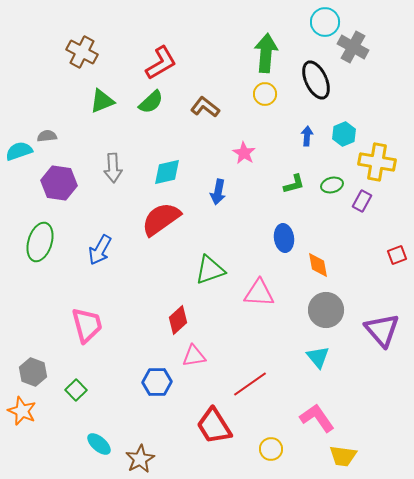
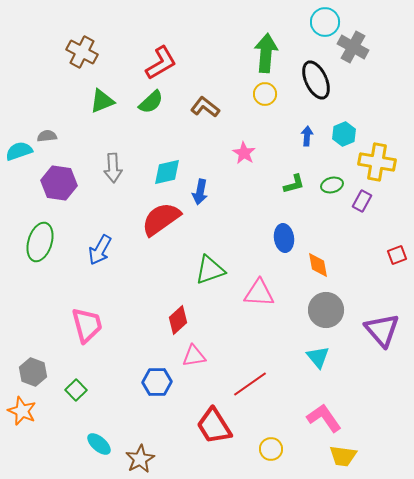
blue arrow at (218, 192): moved 18 px left
pink L-shape at (317, 418): moved 7 px right
